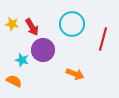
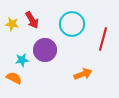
red arrow: moved 7 px up
purple circle: moved 2 px right
cyan star: rotated 24 degrees counterclockwise
orange arrow: moved 8 px right; rotated 42 degrees counterclockwise
orange semicircle: moved 3 px up
